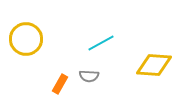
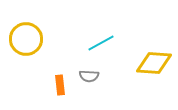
yellow diamond: moved 2 px up
orange rectangle: moved 1 px down; rotated 36 degrees counterclockwise
